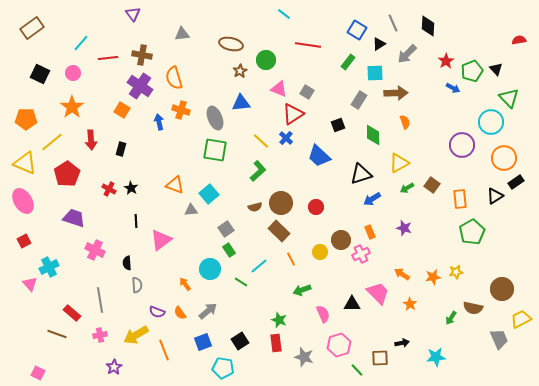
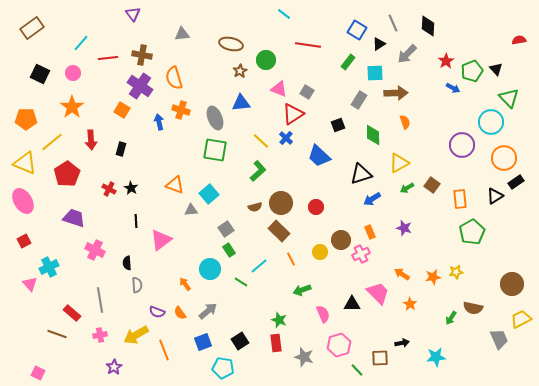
brown circle at (502, 289): moved 10 px right, 5 px up
